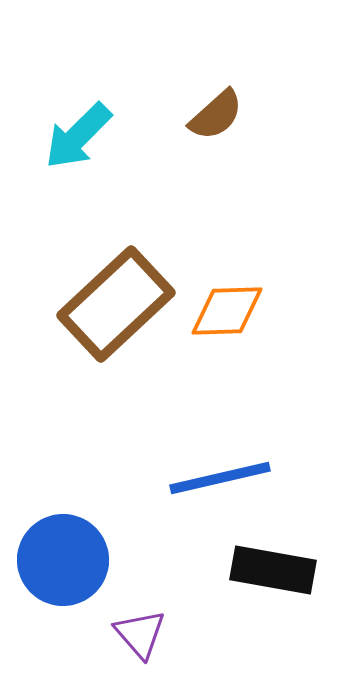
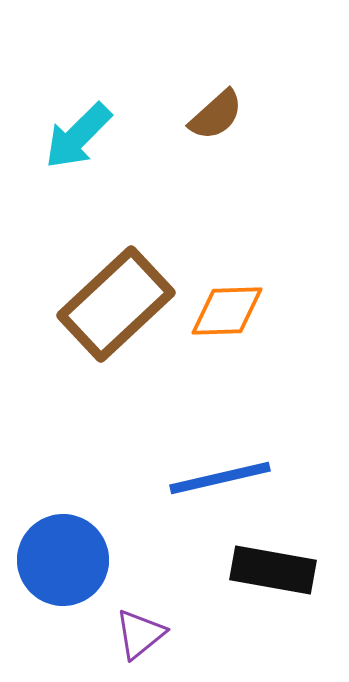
purple triangle: rotated 32 degrees clockwise
